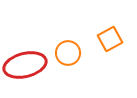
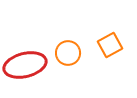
orange square: moved 6 px down
